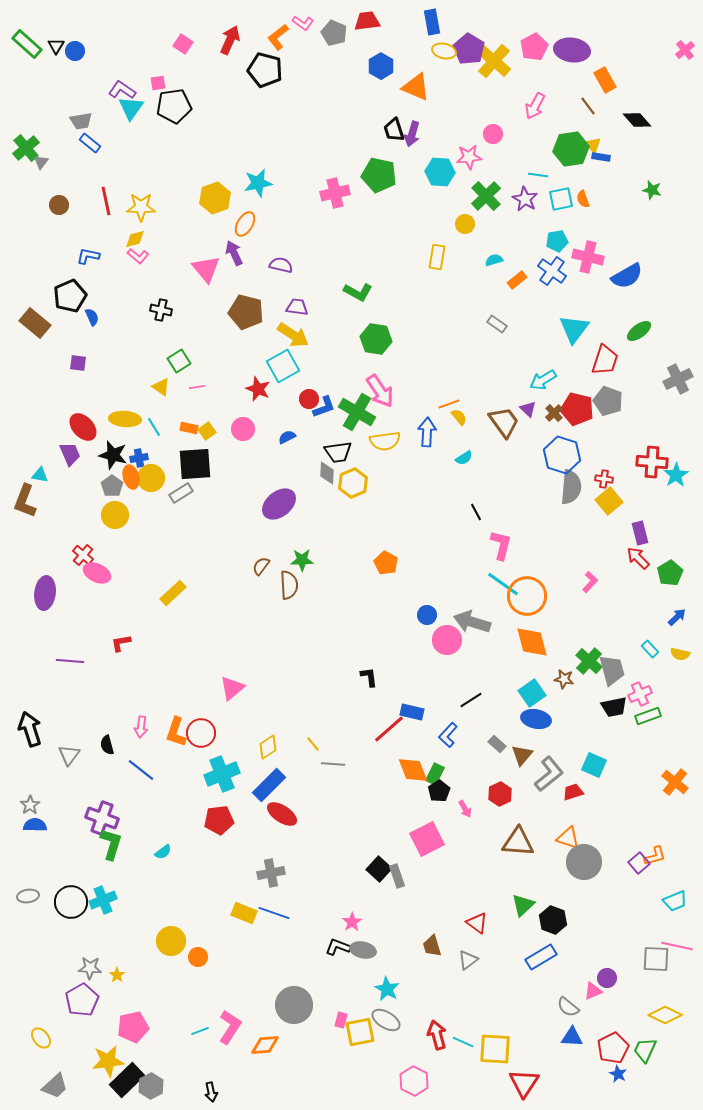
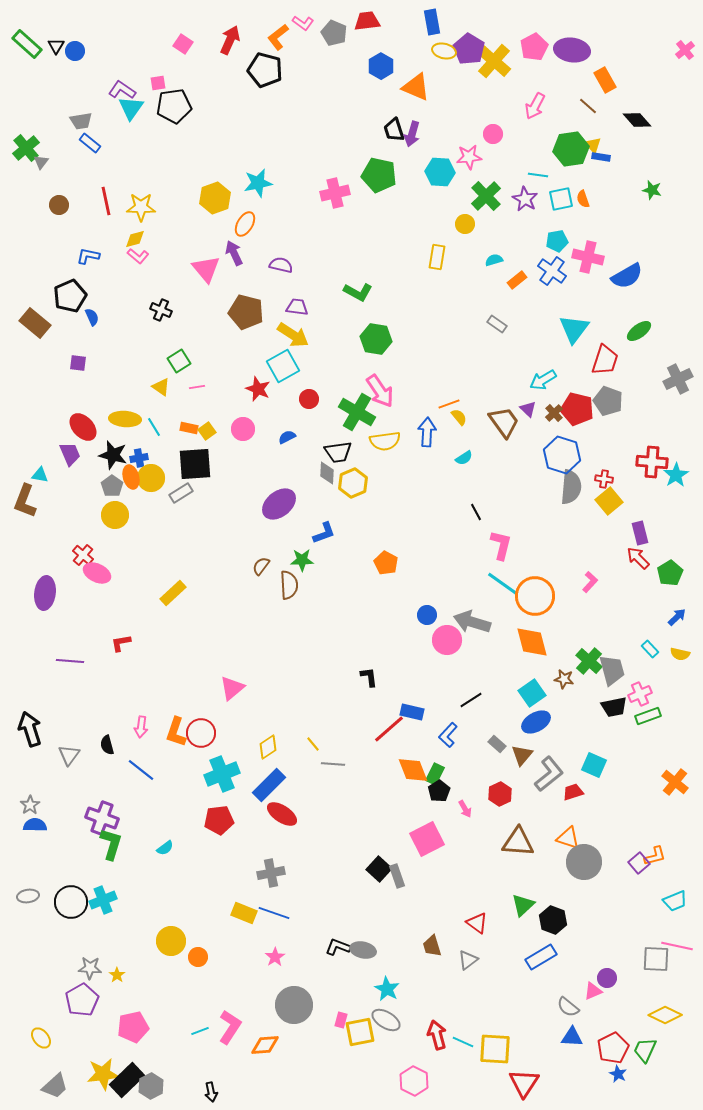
brown line at (588, 106): rotated 12 degrees counterclockwise
black cross at (161, 310): rotated 10 degrees clockwise
blue L-shape at (324, 407): moved 126 px down
orange circle at (527, 596): moved 8 px right
blue ellipse at (536, 719): moved 3 px down; rotated 40 degrees counterclockwise
cyan semicircle at (163, 852): moved 2 px right, 4 px up
pink star at (352, 922): moved 77 px left, 35 px down
yellow star at (108, 1061): moved 5 px left, 13 px down
